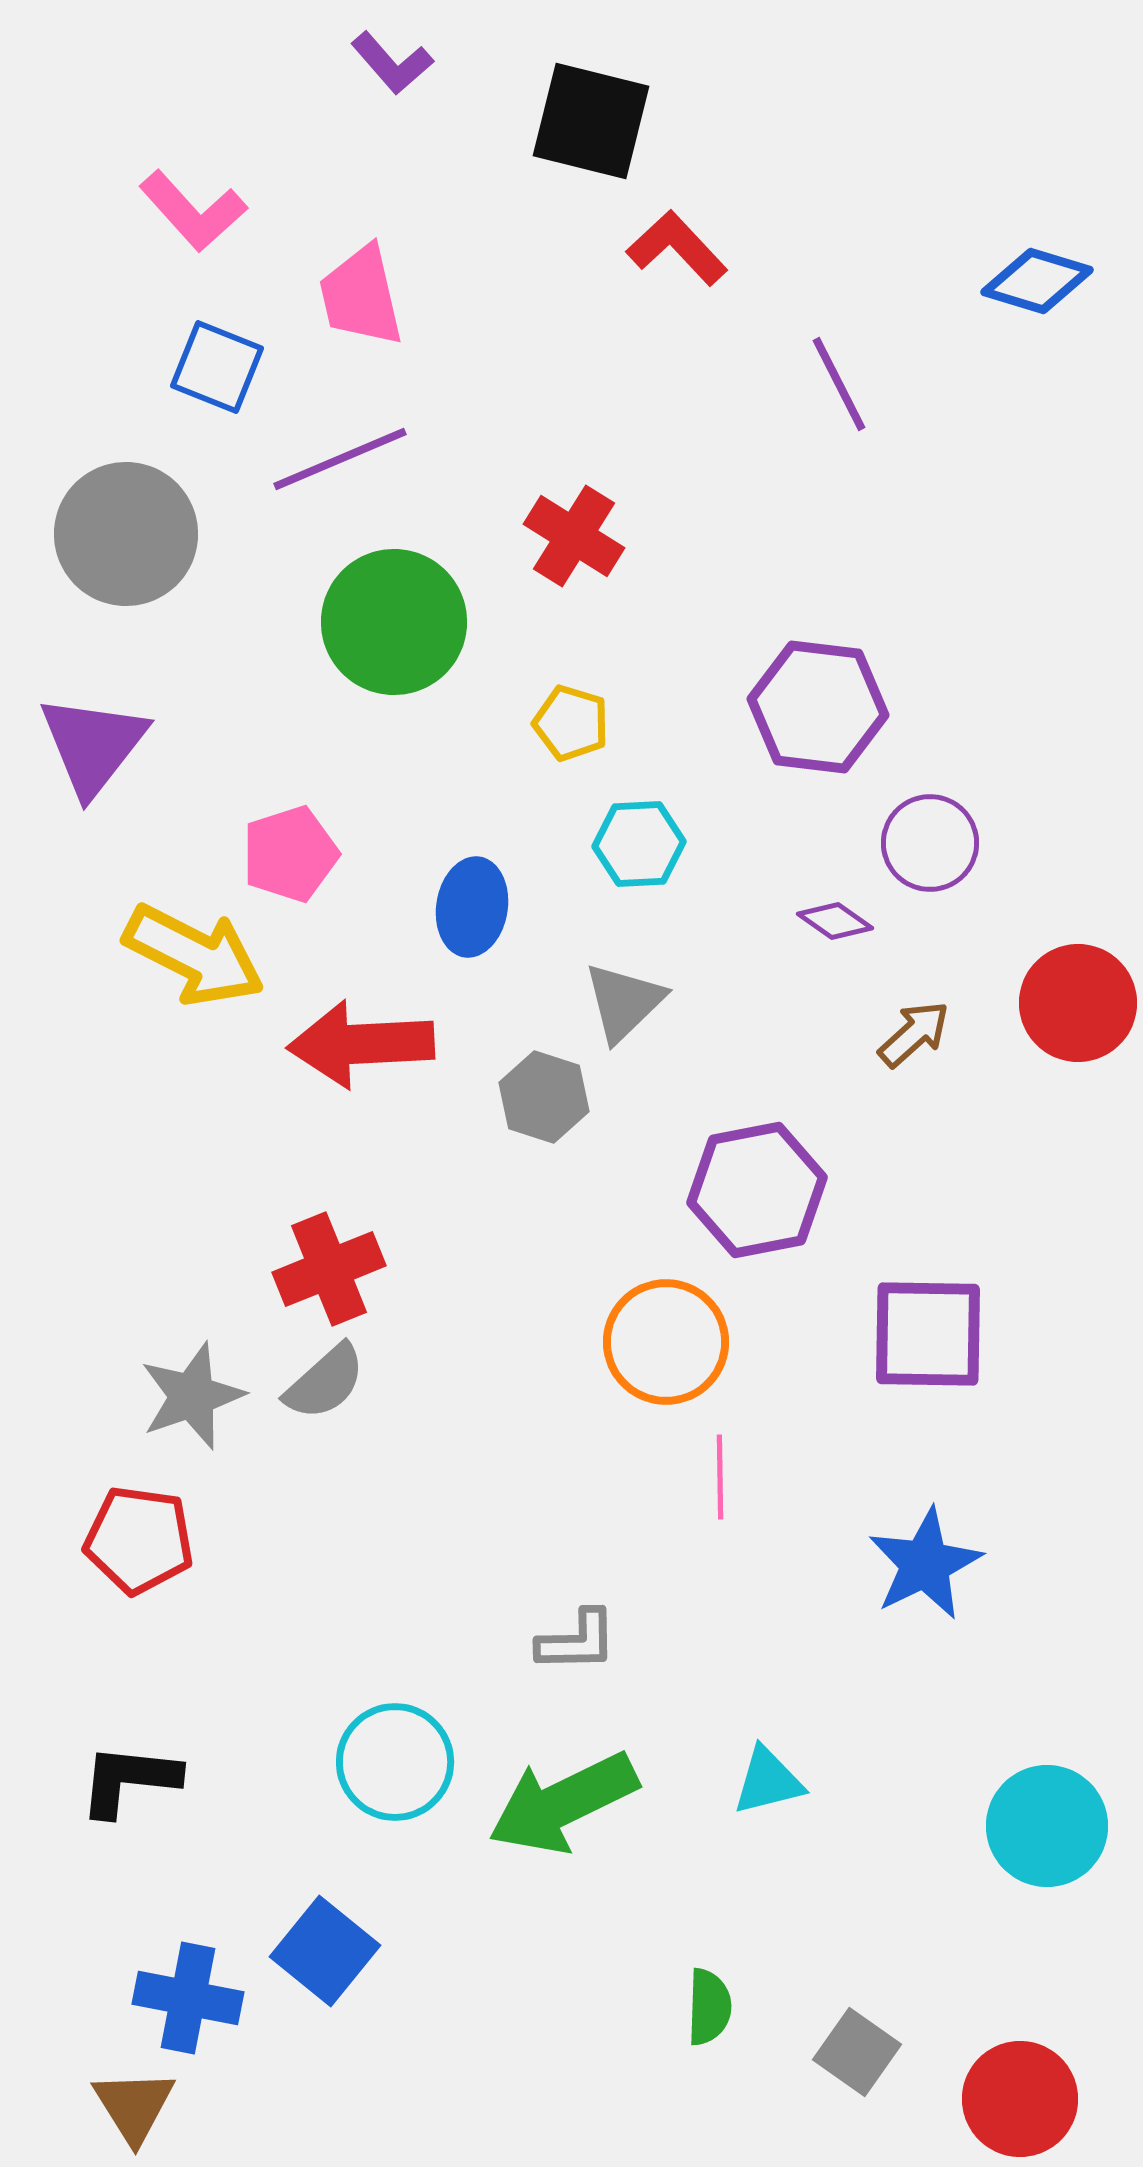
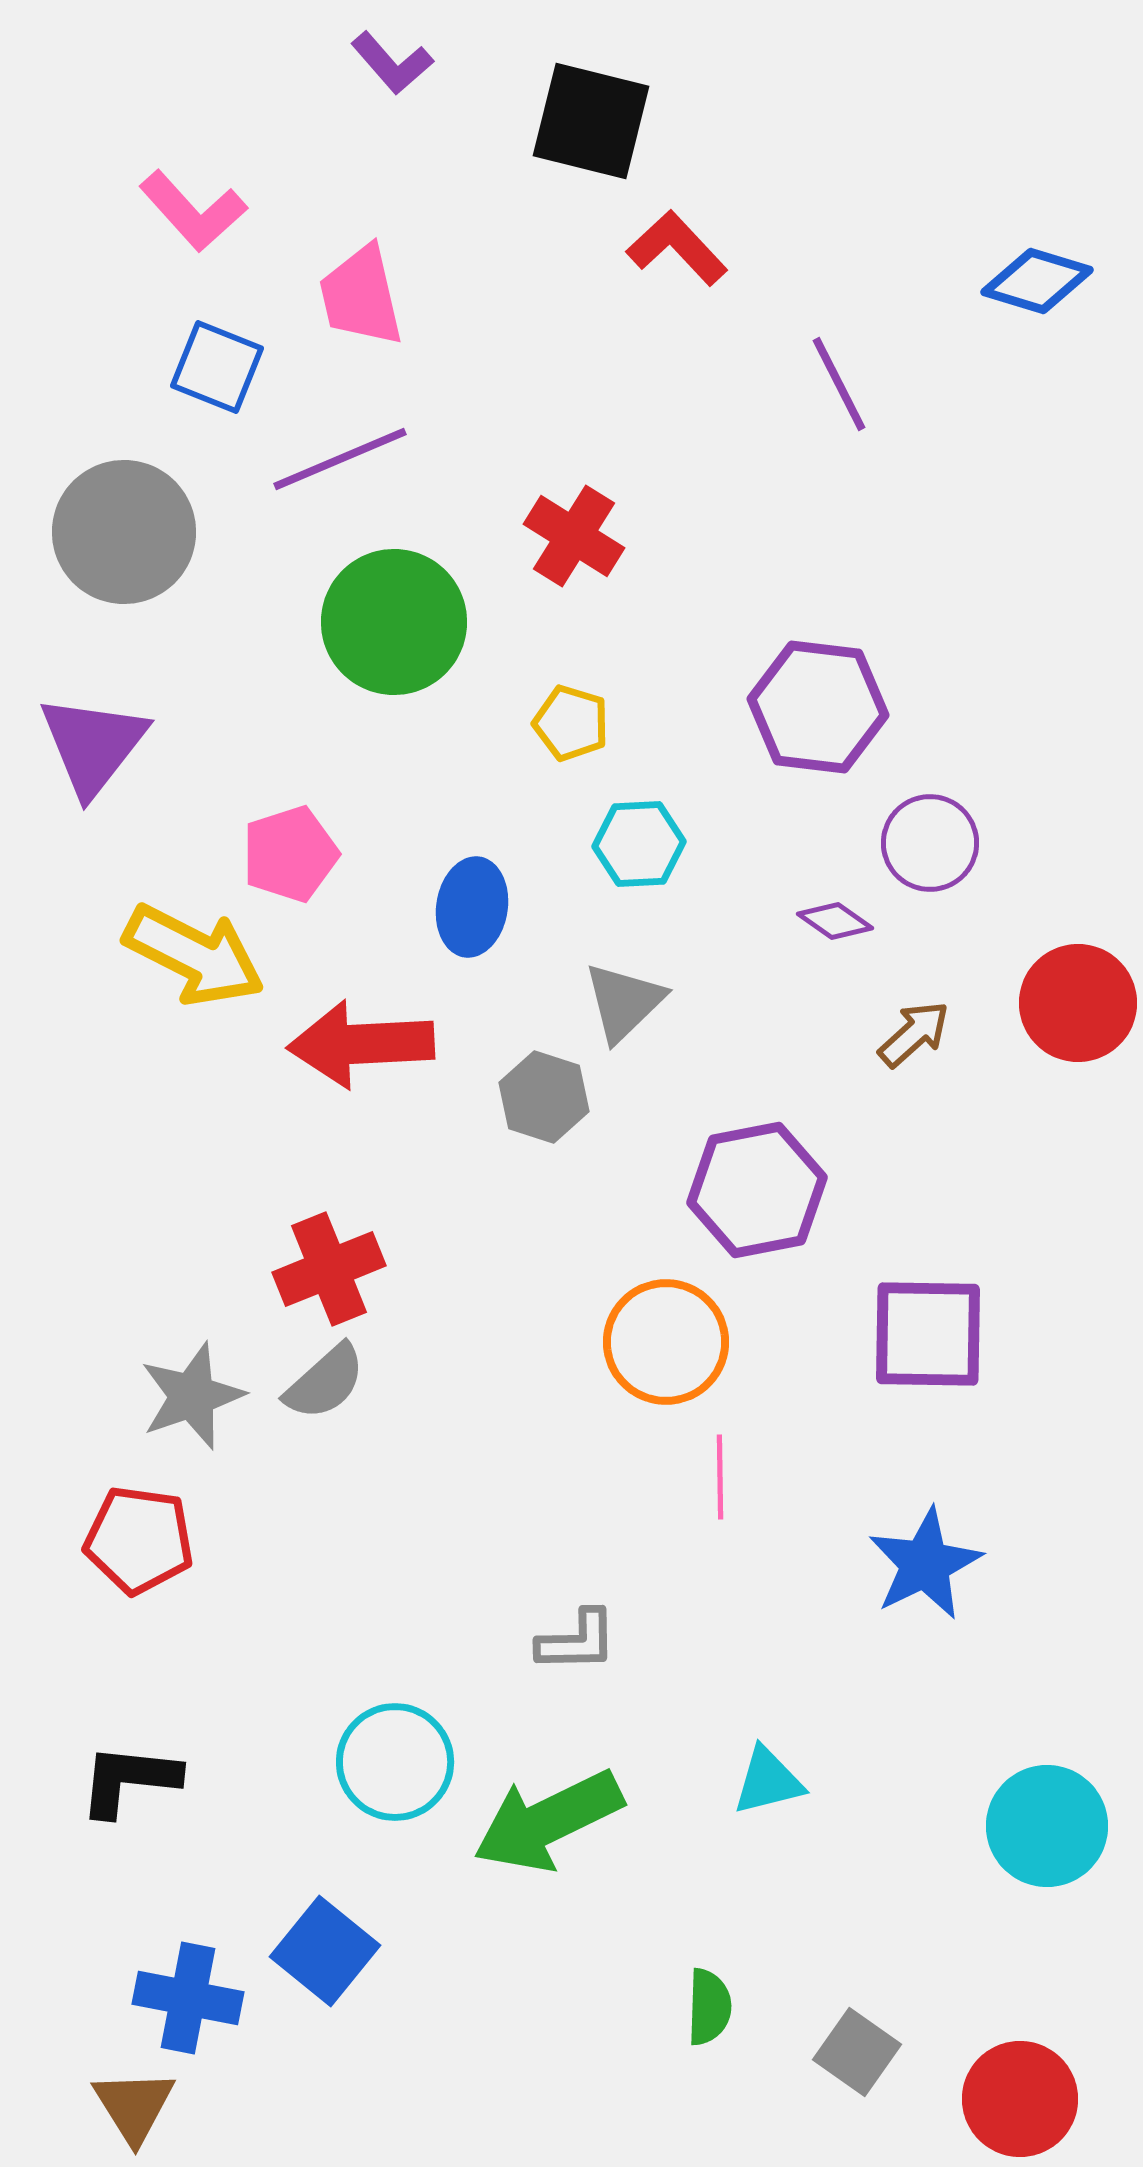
gray circle at (126, 534): moved 2 px left, 2 px up
green arrow at (563, 1803): moved 15 px left, 18 px down
